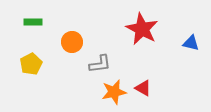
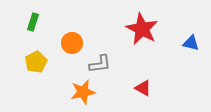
green rectangle: rotated 72 degrees counterclockwise
orange circle: moved 1 px down
yellow pentagon: moved 5 px right, 2 px up
orange star: moved 31 px left
